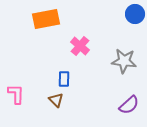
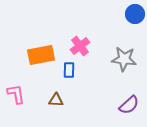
orange rectangle: moved 5 px left, 36 px down
pink cross: rotated 12 degrees clockwise
gray star: moved 2 px up
blue rectangle: moved 5 px right, 9 px up
pink L-shape: rotated 10 degrees counterclockwise
brown triangle: rotated 42 degrees counterclockwise
